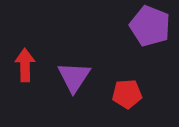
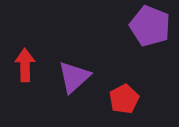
purple triangle: rotated 15 degrees clockwise
red pentagon: moved 3 px left, 5 px down; rotated 24 degrees counterclockwise
